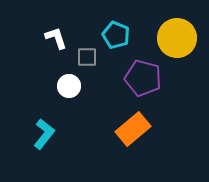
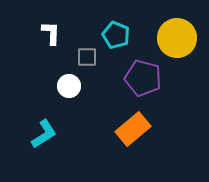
white L-shape: moved 5 px left, 5 px up; rotated 20 degrees clockwise
cyan L-shape: rotated 20 degrees clockwise
